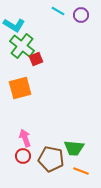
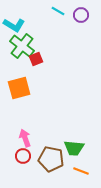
orange square: moved 1 px left
